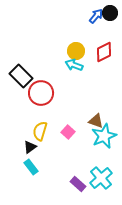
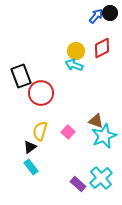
red diamond: moved 2 px left, 4 px up
black rectangle: rotated 25 degrees clockwise
